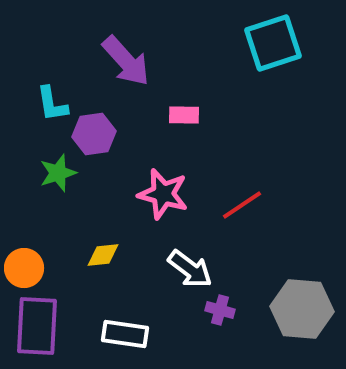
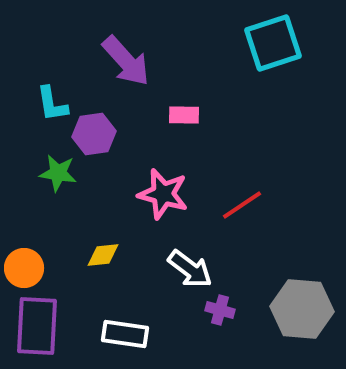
green star: rotated 27 degrees clockwise
